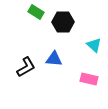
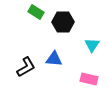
cyan triangle: moved 2 px left; rotated 21 degrees clockwise
